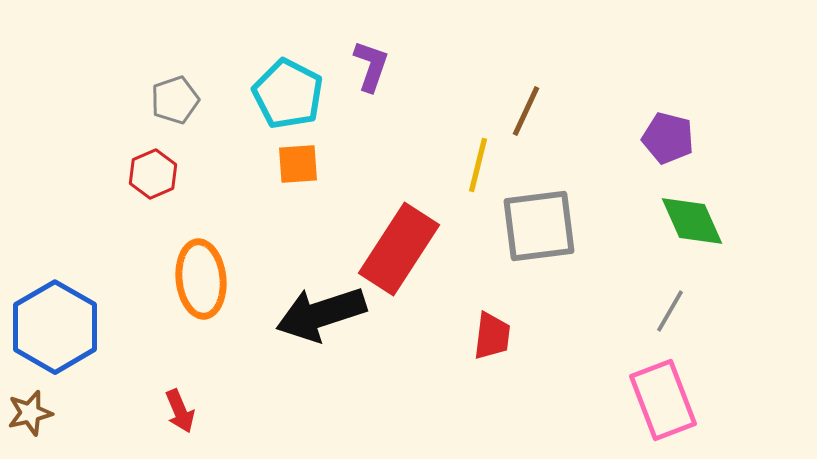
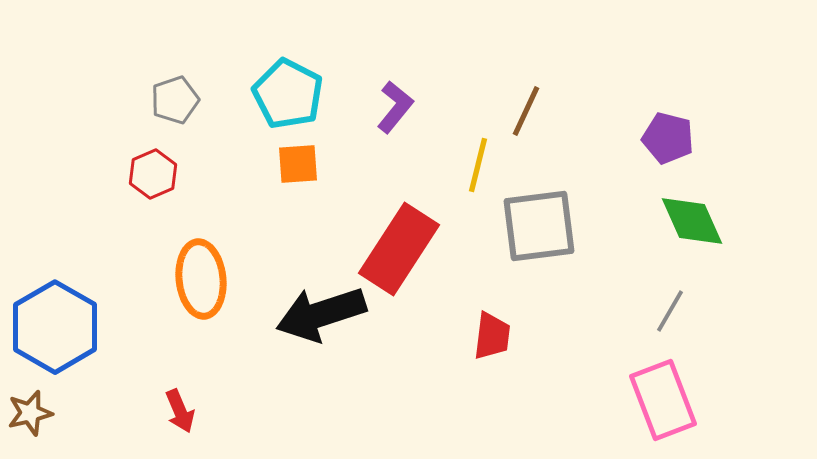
purple L-shape: moved 24 px right, 41 px down; rotated 20 degrees clockwise
